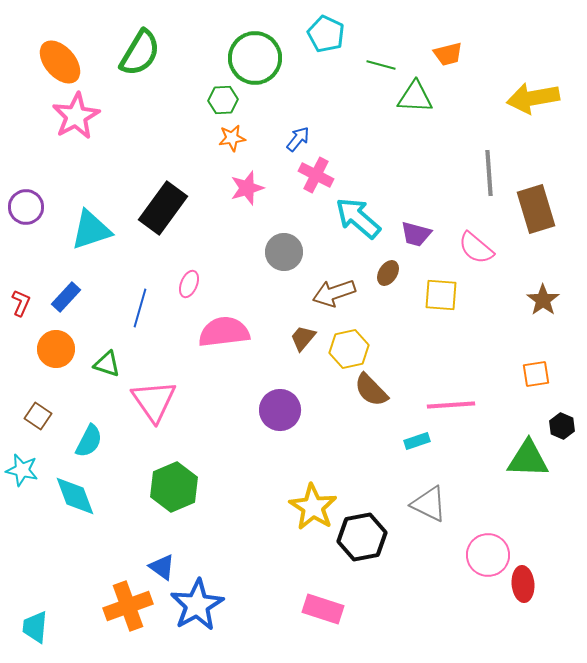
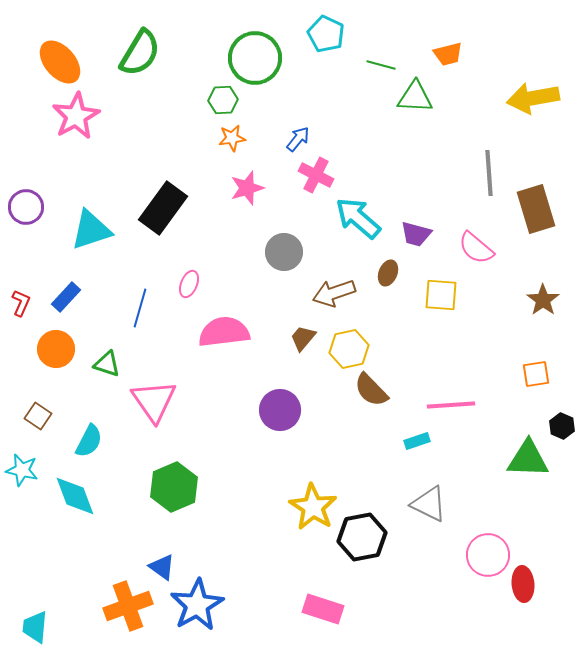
brown ellipse at (388, 273): rotated 10 degrees counterclockwise
